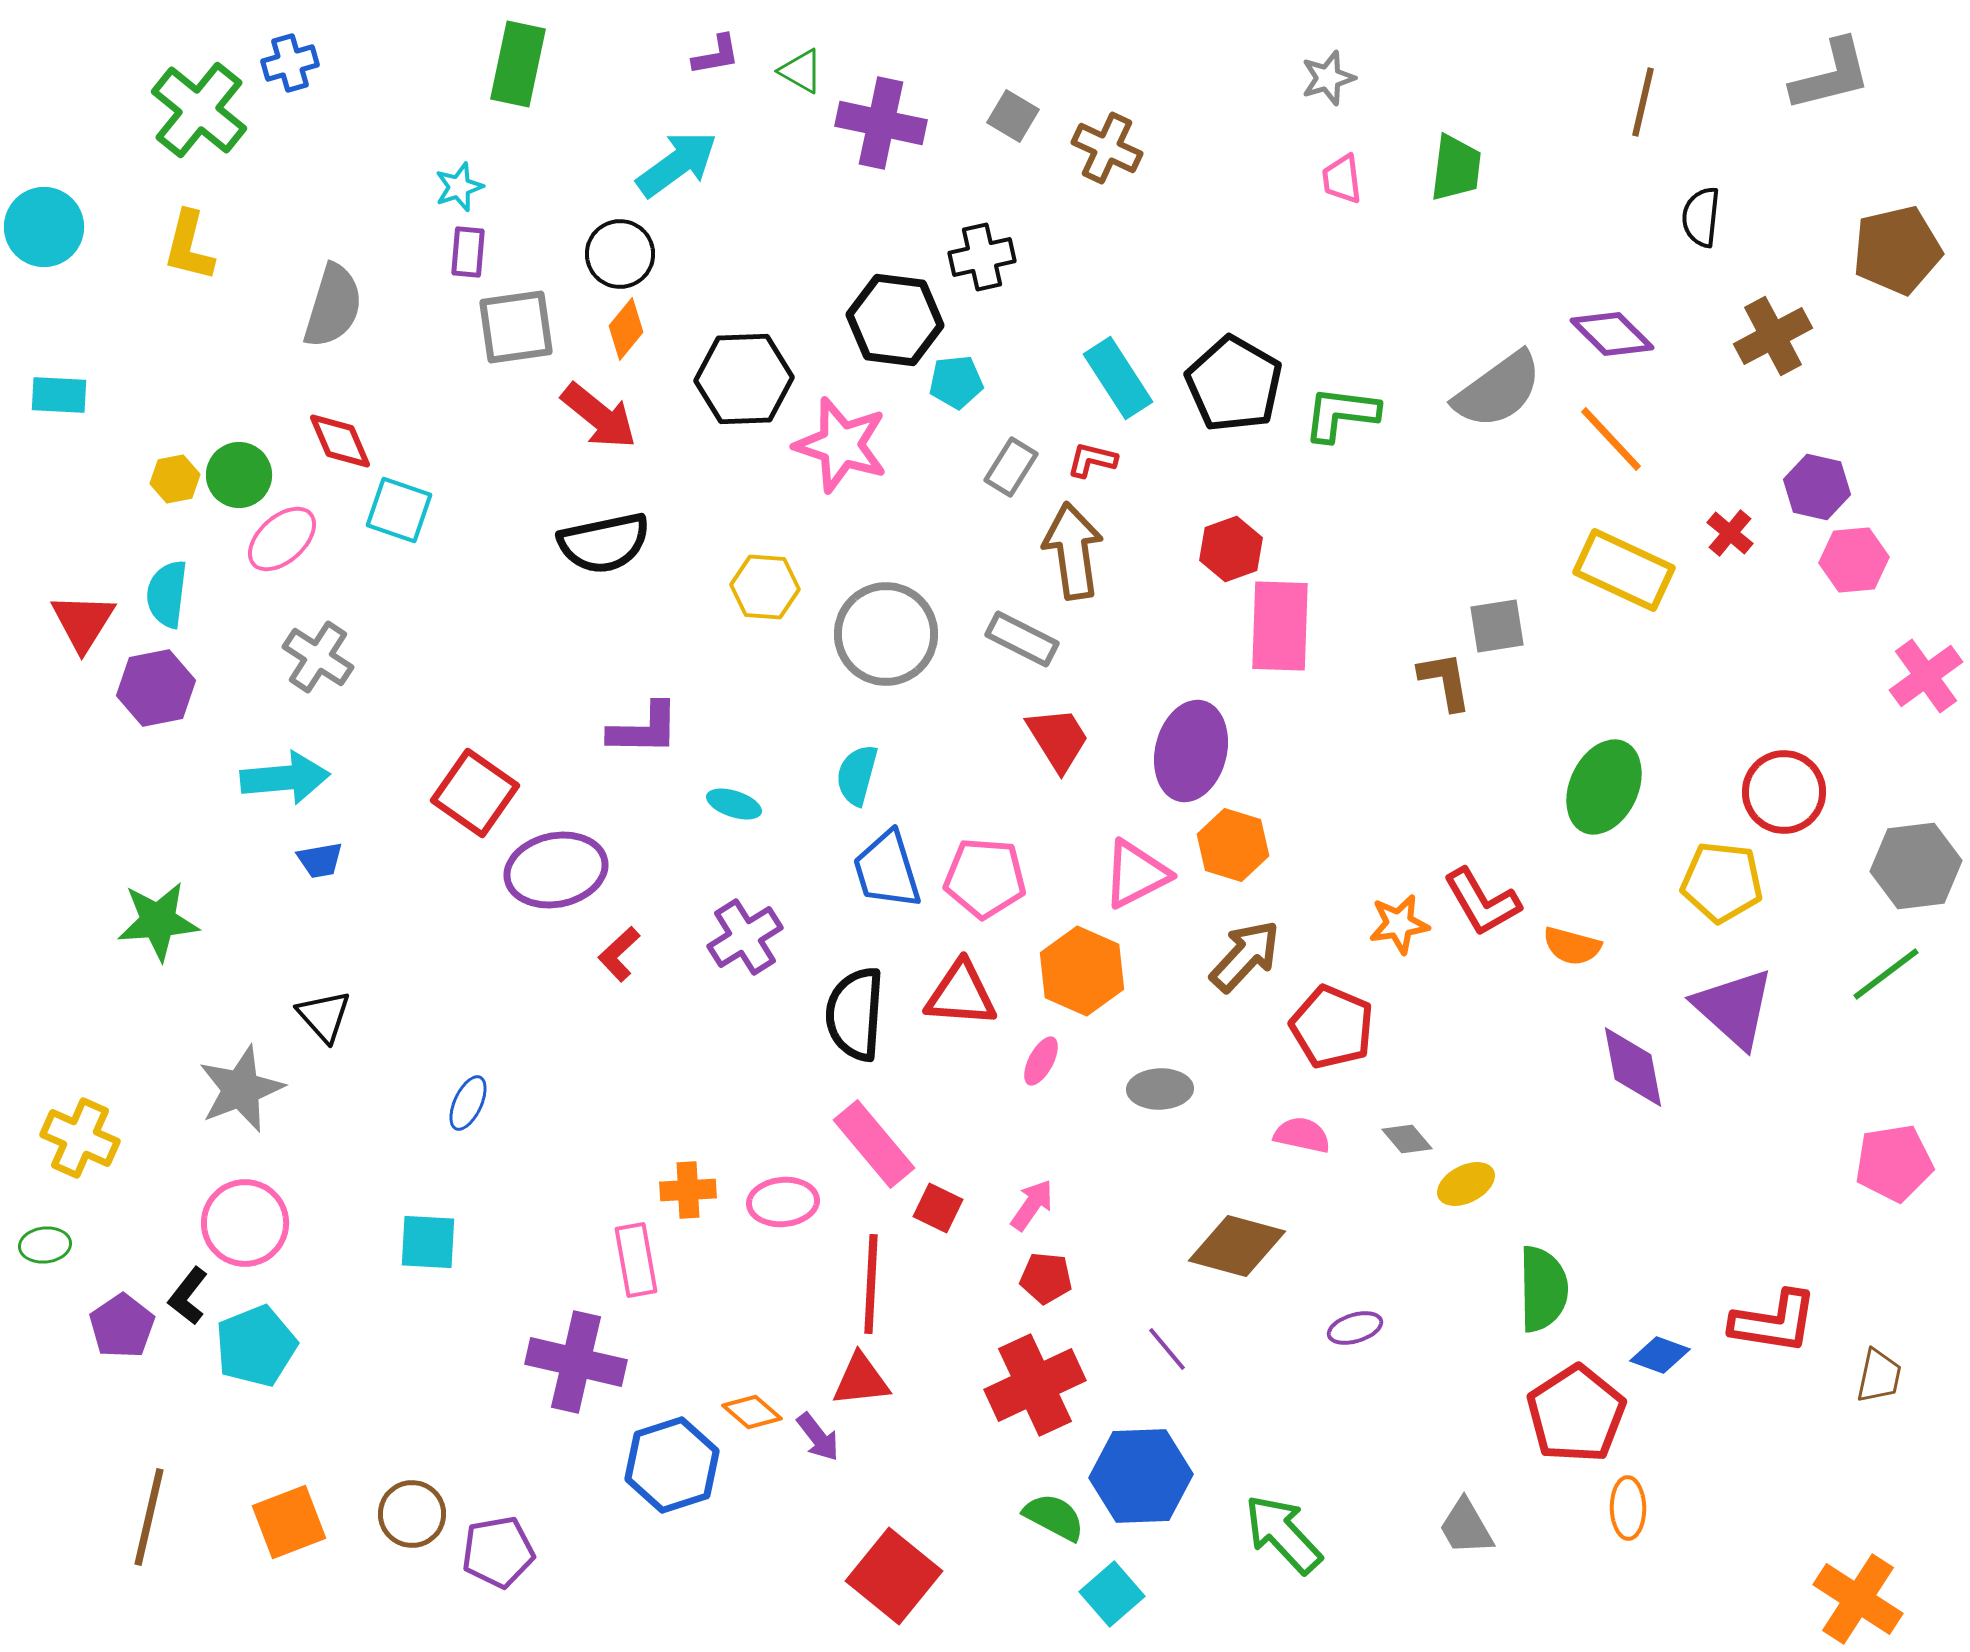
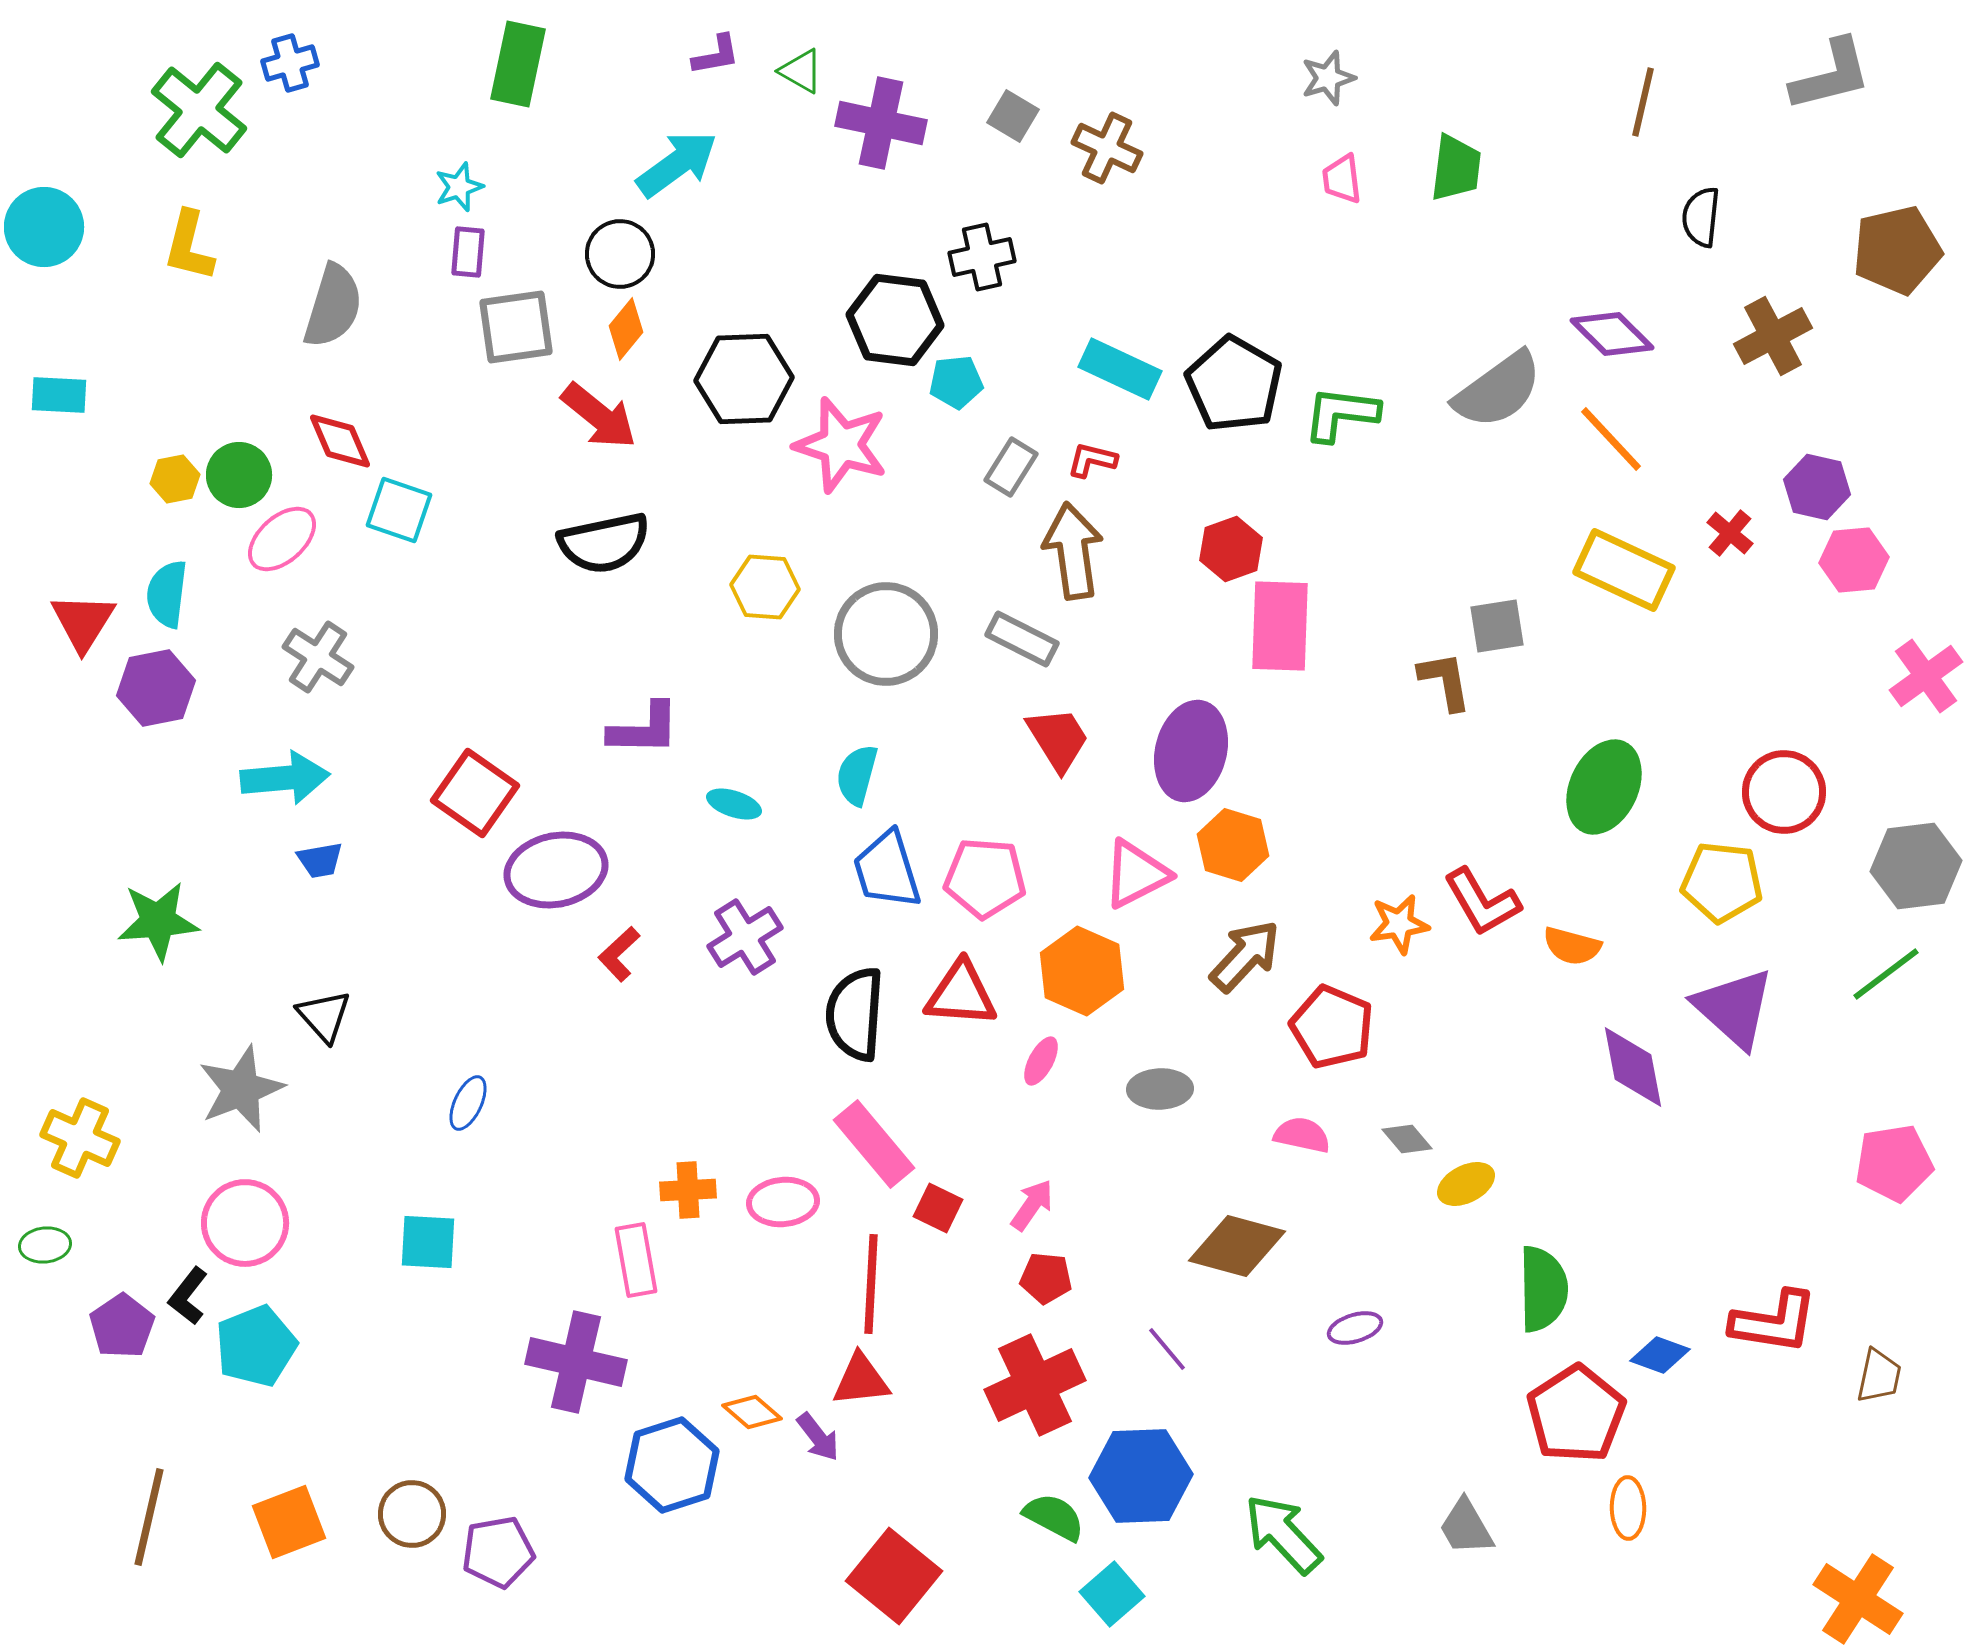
cyan rectangle at (1118, 378): moved 2 px right, 9 px up; rotated 32 degrees counterclockwise
